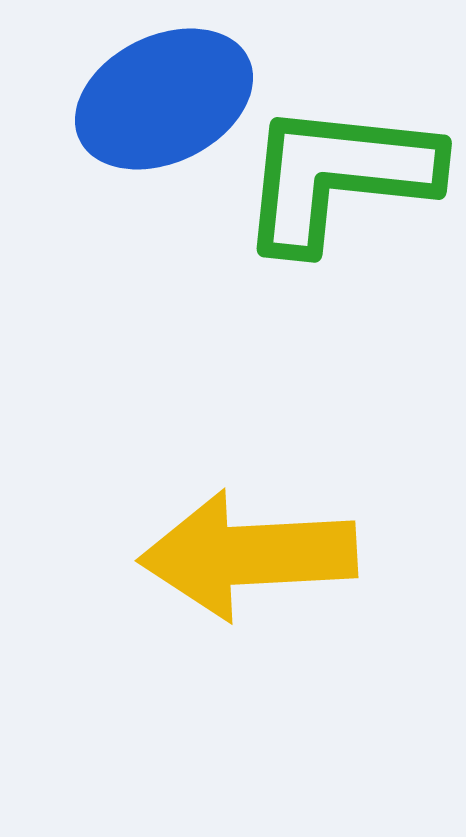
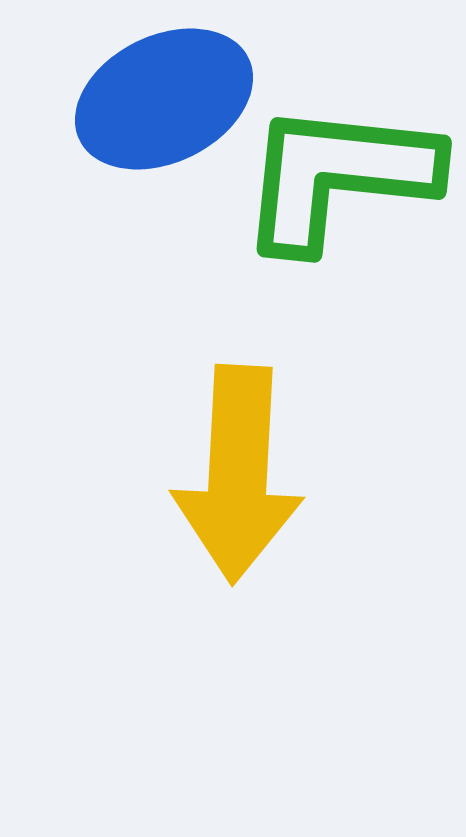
yellow arrow: moved 10 px left, 81 px up; rotated 84 degrees counterclockwise
